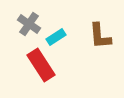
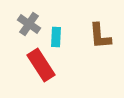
cyan rectangle: rotated 54 degrees counterclockwise
